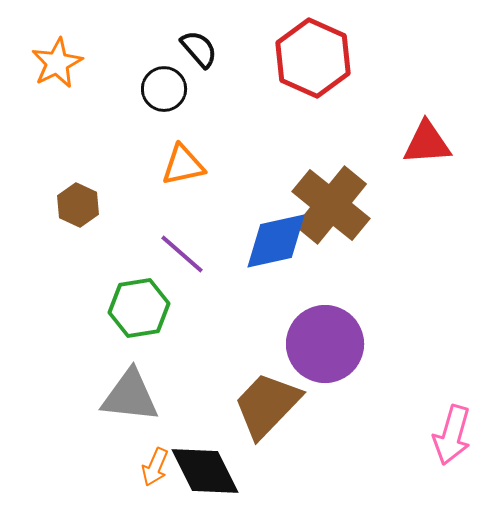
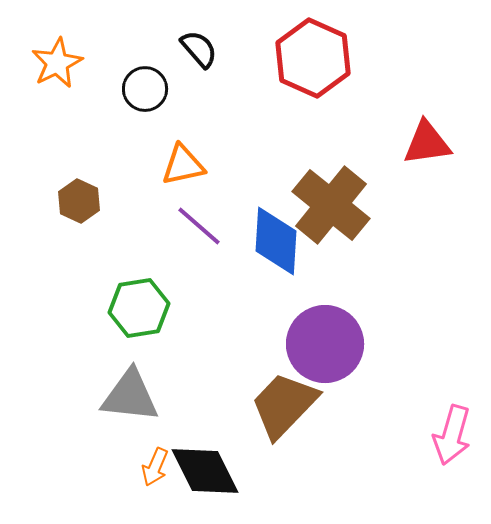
black circle: moved 19 px left
red triangle: rotated 4 degrees counterclockwise
brown hexagon: moved 1 px right, 4 px up
blue diamond: rotated 74 degrees counterclockwise
purple line: moved 17 px right, 28 px up
brown trapezoid: moved 17 px right
